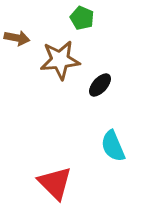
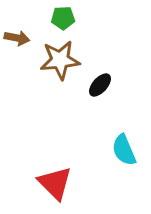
green pentagon: moved 19 px left; rotated 25 degrees counterclockwise
cyan semicircle: moved 11 px right, 4 px down
